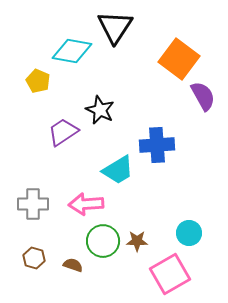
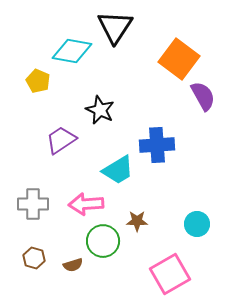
purple trapezoid: moved 2 px left, 8 px down
cyan circle: moved 8 px right, 9 px up
brown star: moved 20 px up
brown semicircle: rotated 144 degrees clockwise
